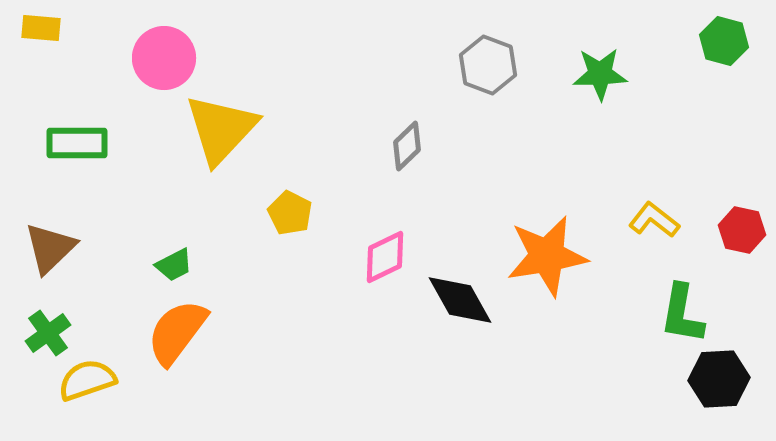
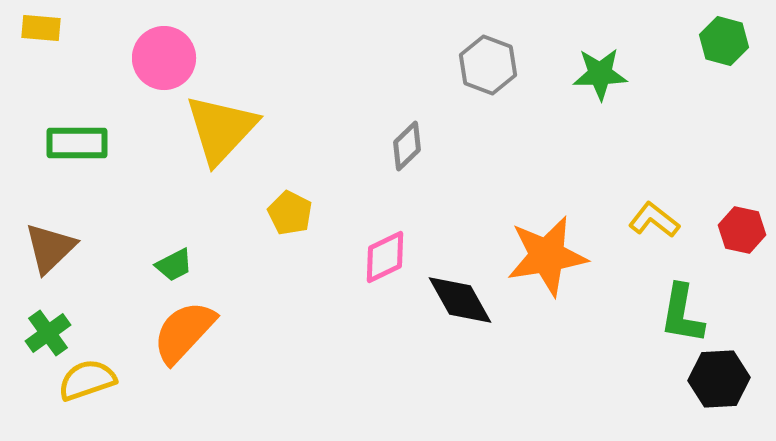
orange semicircle: moved 7 px right; rotated 6 degrees clockwise
